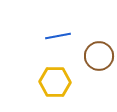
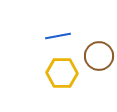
yellow hexagon: moved 7 px right, 9 px up
